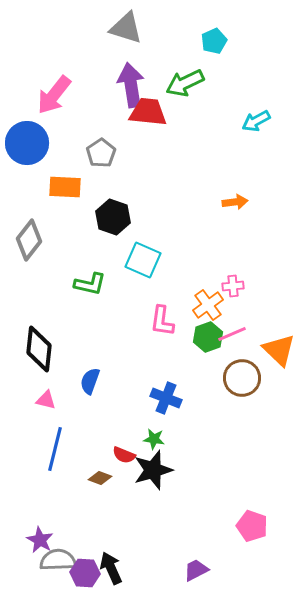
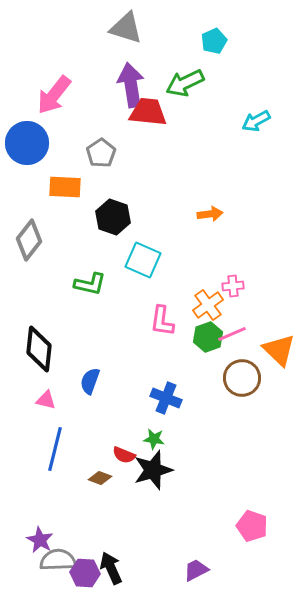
orange arrow: moved 25 px left, 12 px down
